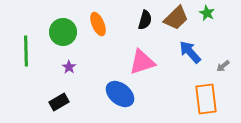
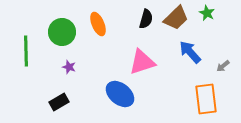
black semicircle: moved 1 px right, 1 px up
green circle: moved 1 px left
purple star: rotated 16 degrees counterclockwise
